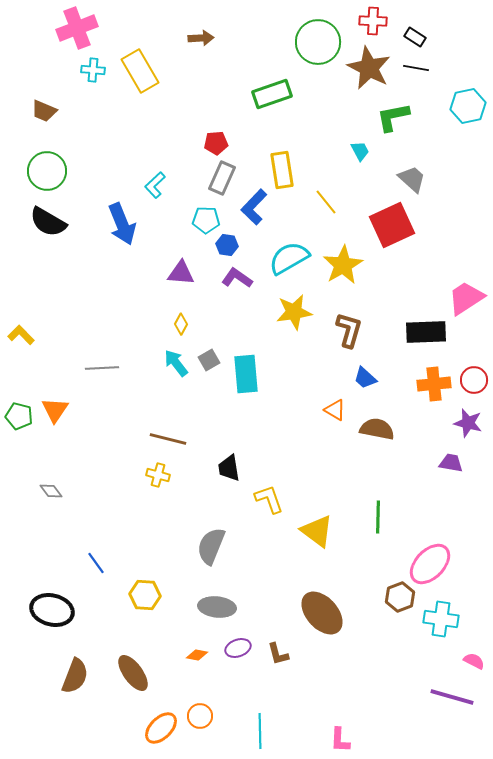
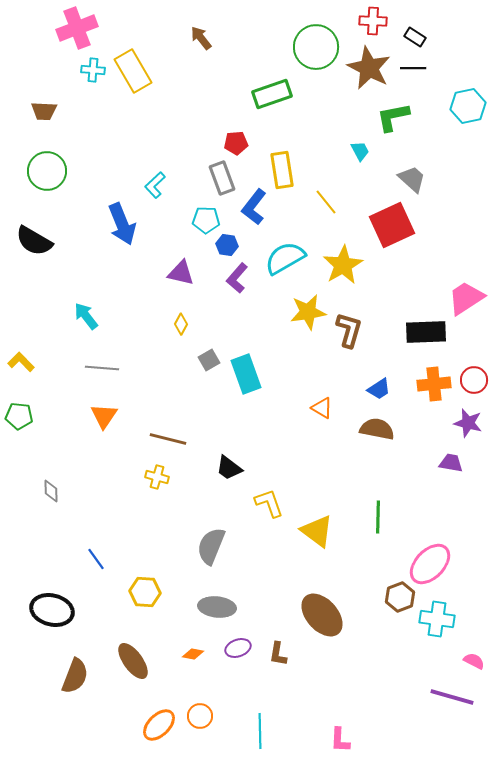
brown arrow at (201, 38): rotated 125 degrees counterclockwise
green circle at (318, 42): moved 2 px left, 5 px down
black line at (416, 68): moved 3 px left; rotated 10 degrees counterclockwise
yellow rectangle at (140, 71): moved 7 px left
brown trapezoid at (44, 111): rotated 20 degrees counterclockwise
red pentagon at (216, 143): moved 20 px right
gray rectangle at (222, 178): rotated 44 degrees counterclockwise
blue L-shape at (254, 207): rotated 6 degrees counterclockwise
black semicircle at (48, 222): moved 14 px left, 19 px down
cyan semicircle at (289, 258): moved 4 px left
purple triangle at (181, 273): rotated 8 degrees clockwise
purple L-shape at (237, 278): rotated 84 degrees counterclockwise
yellow star at (294, 312): moved 14 px right
yellow L-shape at (21, 335): moved 27 px down
cyan arrow at (176, 363): moved 90 px left, 47 px up
gray line at (102, 368): rotated 8 degrees clockwise
cyan rectangle at (246, 374): rotated 15 degrees counterclockwise
blue trapezoid at (365, 378): moved 14 px right, 11 px down; rotated 75 degrees counterclockwise
orange triangle at (55, 410): moved 49 px right, 6 px down
orange triangle at (335, 410): moved 13 px left, 2 px up
green pentagon at (19, 416): rotated 8 degrees counterclockwise
black trapezoid at (229, 468): rotated 44 degrees counterclockwise
yellow cross at (158, 475): moved 1 px left, 2 px down
gray diamond at (51, 491): rotated 35 degrees clockwise
yellow L-shape at (269, 499): moved 4 px down
blue line at (96, 563): moved 4 px up
yellow hexagon at (145, 595): moved 3 px up
brown ellipse at (322, 613): moved 2 px down
cyan cross at (441, 619): moved 4 px left
brown L-shape at (278, 654): rotated 25 degrees clockwise
orange diamond at (197, 655): moved 4 px left, 1 px up
brown ellipse at (133, 673): moved 12 px up
orange ellipse at (161, 728): moved 2 px left, 3 px up
